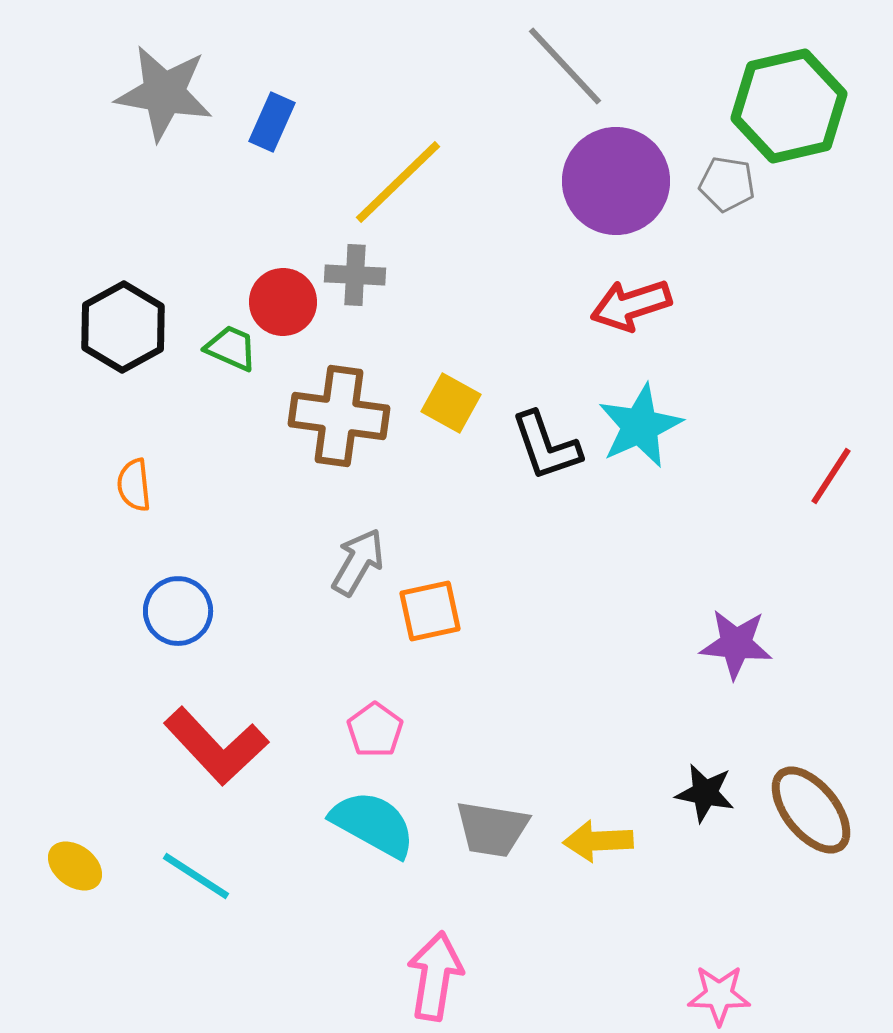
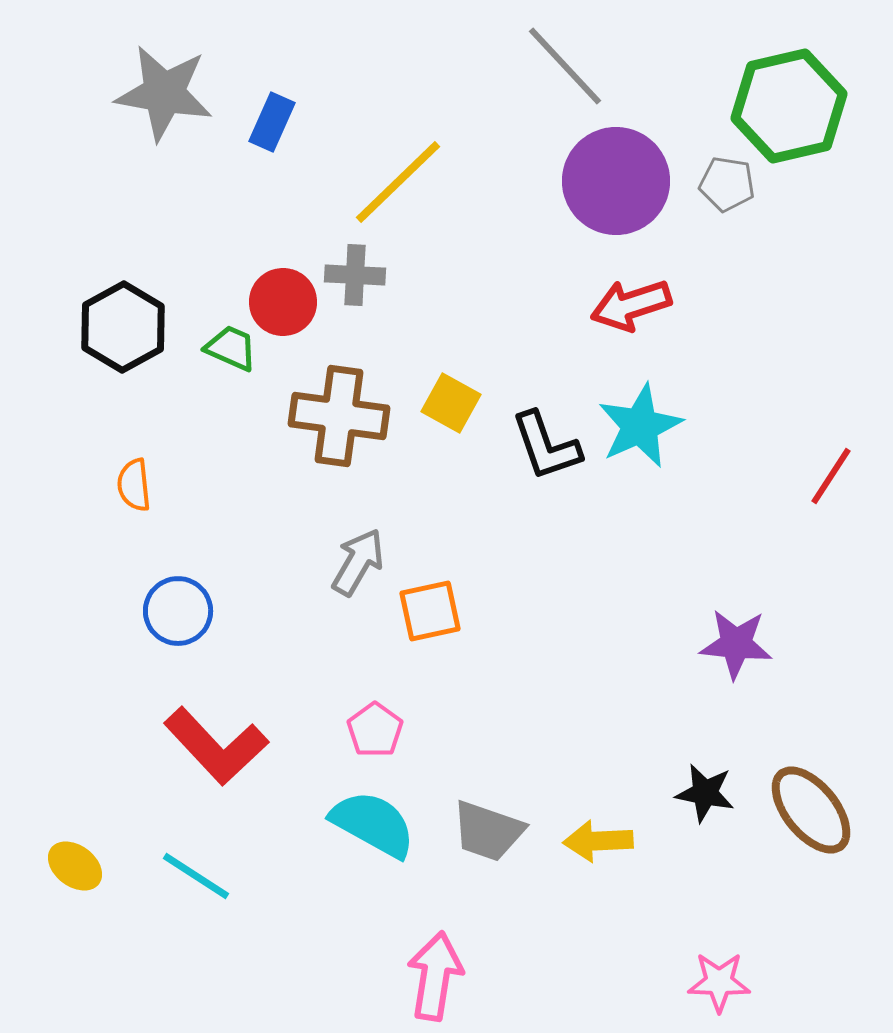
gray trapezoid: moved 4 px left, 2 px down; rotated 10 degrees clockwise
pink star: moved 13 px up
